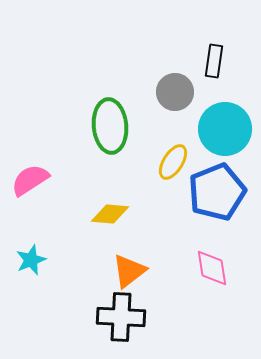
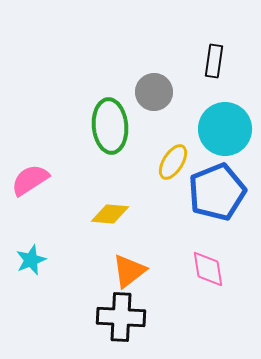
gray circle: moved 21 px left
pink diamond: moved 4 px left, 1 px down
